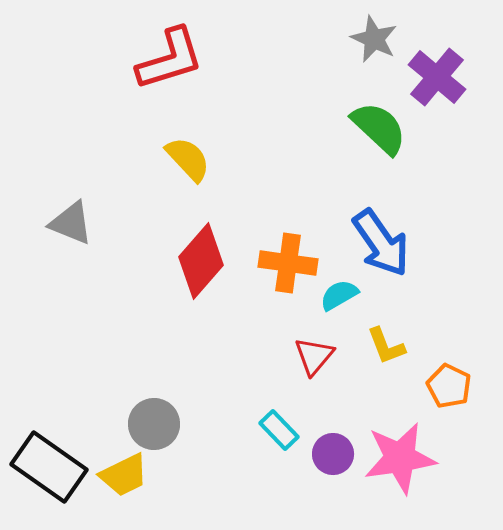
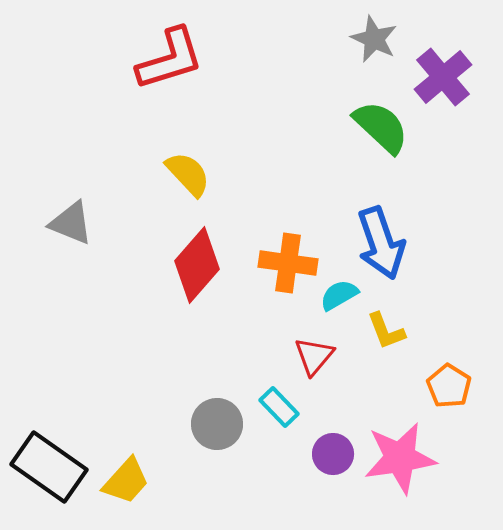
purple cross: moved 6 px right; rotated 10 degrees clockwise
green semicircle: moved 2 px right, 1 px up
yellow semicircle: moved 15 px down
blue arrow: rotated 16 degrees clockwise
red diamond: moved 4 px left, 4 px down
yellow L-shape: moved 15 px up
orange pentagon: rotated 6 degrees clockwise
gray circle: moved 63 px right
cyan rectangle: moved 23 px up
yellow trapezoid: moved 2 px right, 6 px down; rotated 22 degrees counterclockwise
